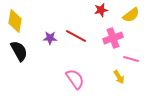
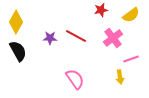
yellow diamond: moved 1 px right, 1 px down; rotated 20 degrees clockwise
pink cross: rotated 18 degrees counterclockwise
black semicircle: moved 1 px left
pink line: rotated 35 degrees counterclockwise
yellow arrow: moved 1 px right; rotated 24 degrees clockwise
